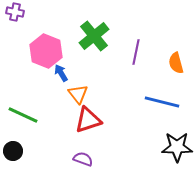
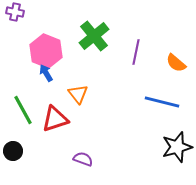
orange semicircle: rotated 35 degrees counterclockwise
blue arrow: moved 15 px left
green line: moved 5 px up; rotated 36 degrees clockwise
red triangle: moved 33 px left, 1 px up
black star: rotated 16 degrees counterclockwise
